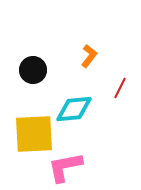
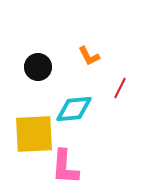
orange L-shape: rotated 115 degrees clockwise
black circle: moved 5 px right, 3 px up
pink L-shape: rotated 75 degrees counterclockwise
